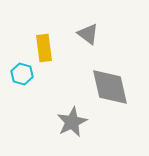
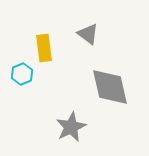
cyan hexagon: rotated 20 degrees clockwise
gray star: moved 1 px left, 5 px down
